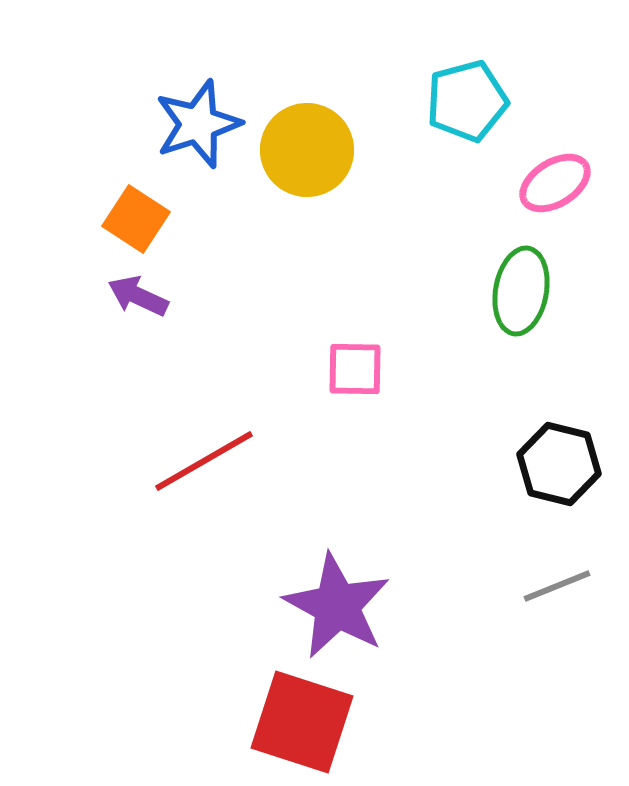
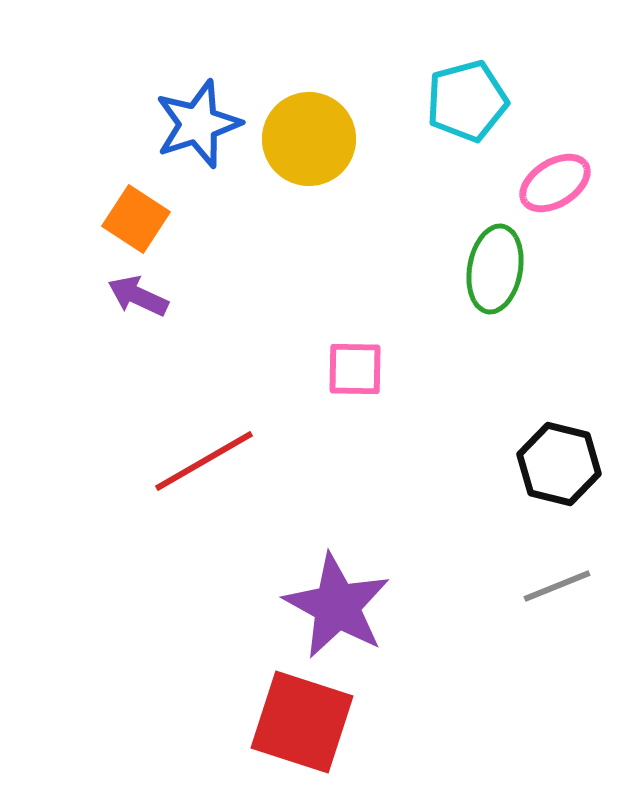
yellow circle: moved 2 px right, 11 px up
green ellipse: moved 26 px left, 22 px up
